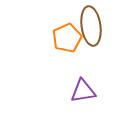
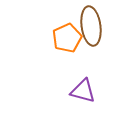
purple triangle: rotated 24 degrees clockwise
